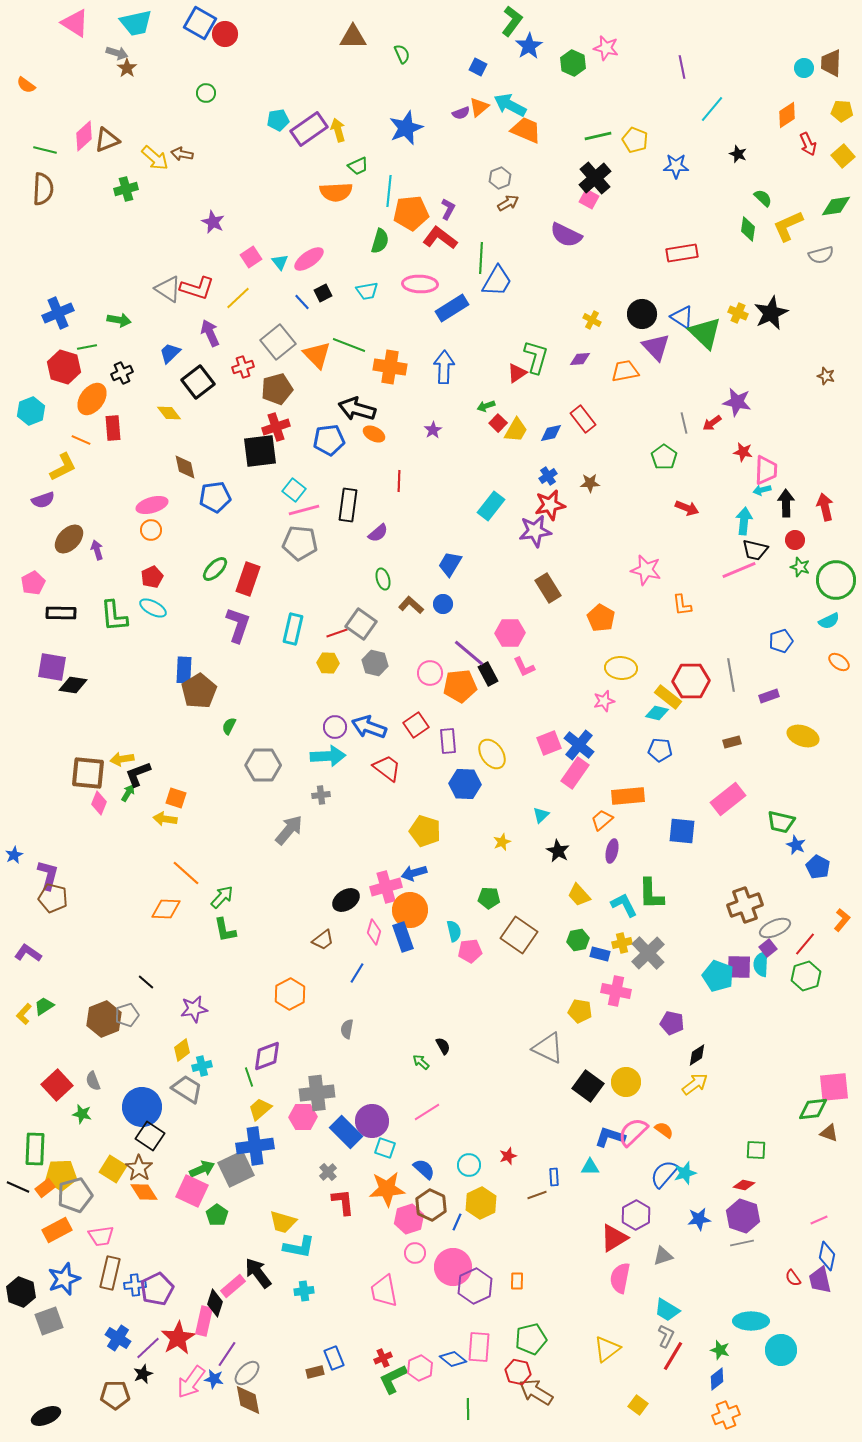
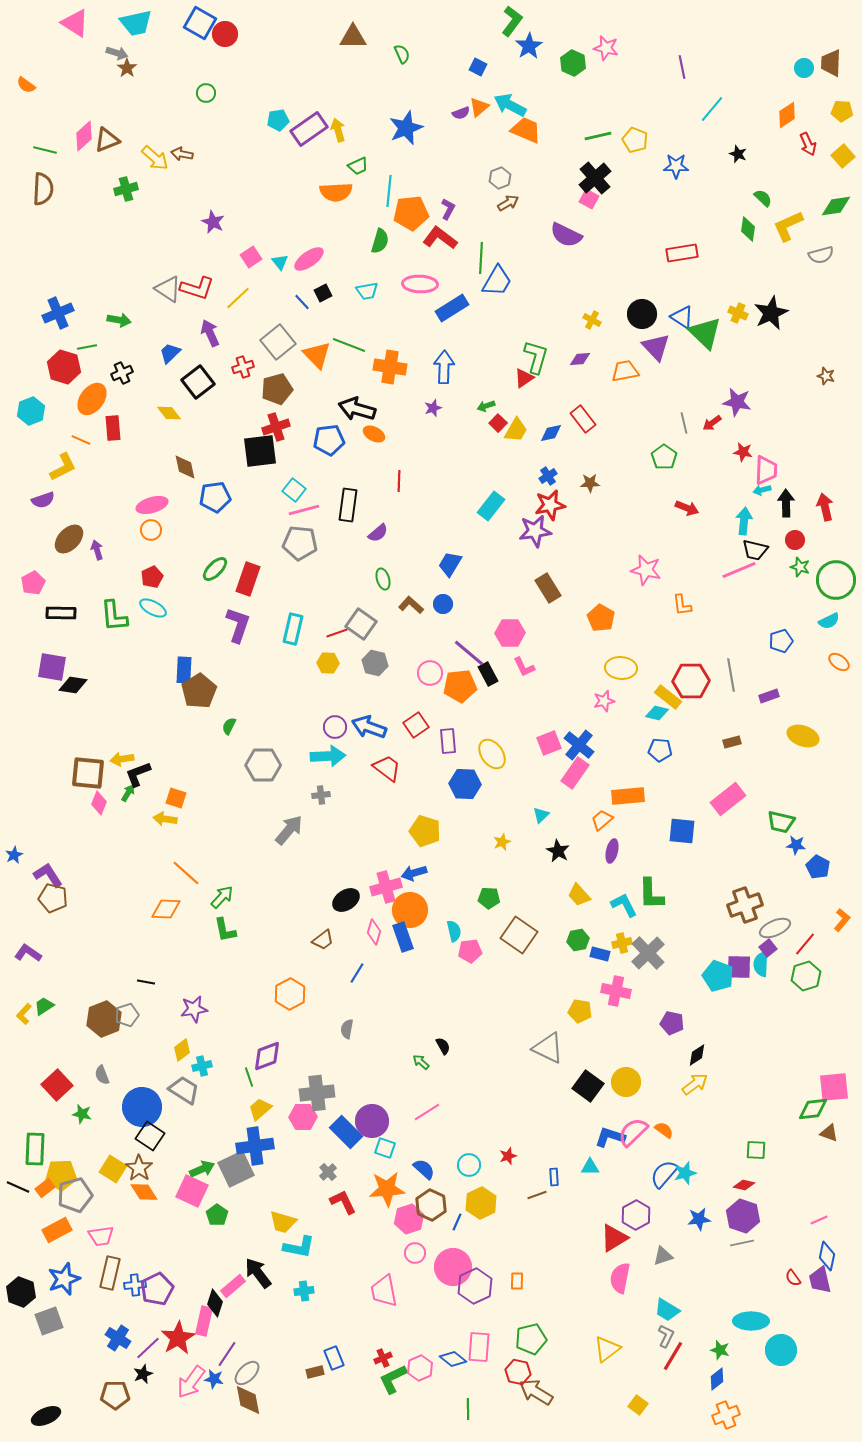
red triangle at (517, 373): moved 7 px right, 5 px down
purple star at (433, 430): moved 22 px up; rotated 12 degrees clockwise
blue star at (796, 845): rotated 18 degrees counterclockwise
purple L-shape at (48, 875): rotated 48 degrees counterclockwise
black line at (146, 982): rotated 30 degrees counterclockwise
gray semicircle at (93, 1081): moved 9 px right, 6 px up
gray trapezoid at (187, 1089): moved 3 px left, 1 px down
red L-shape at (343, 1202): rotated 20 degrees counterclockwise
